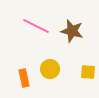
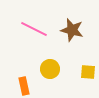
pink line: moved 2 px left, 3 px down
brown star: moved 1 px up
orange rectangle: moved 8 px down
